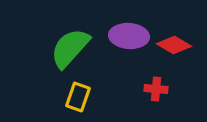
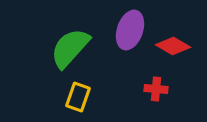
purple ellipse: moved 1 px right, 6 px up; rotated 75 degrees counterclockwise
red diamond: moved 1 px left, 1 px down
